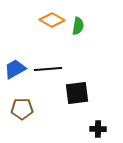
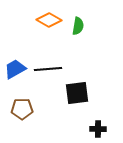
orange diamond: moved 3 px left
